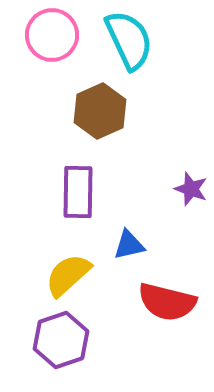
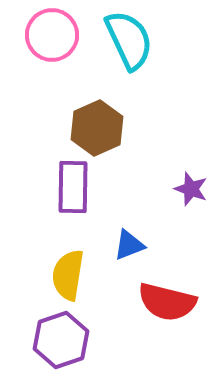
brown hexagon: moved 3 px left, 17 px down
purple rectangle: moved 5 px left, 5 px up
blue triangle: rotated 8 degrees counterclockwise
yellow semicircle: rotated 39 degrees counterclockwise
